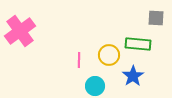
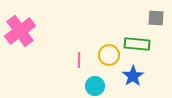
green rectangle: moved 1 px left
